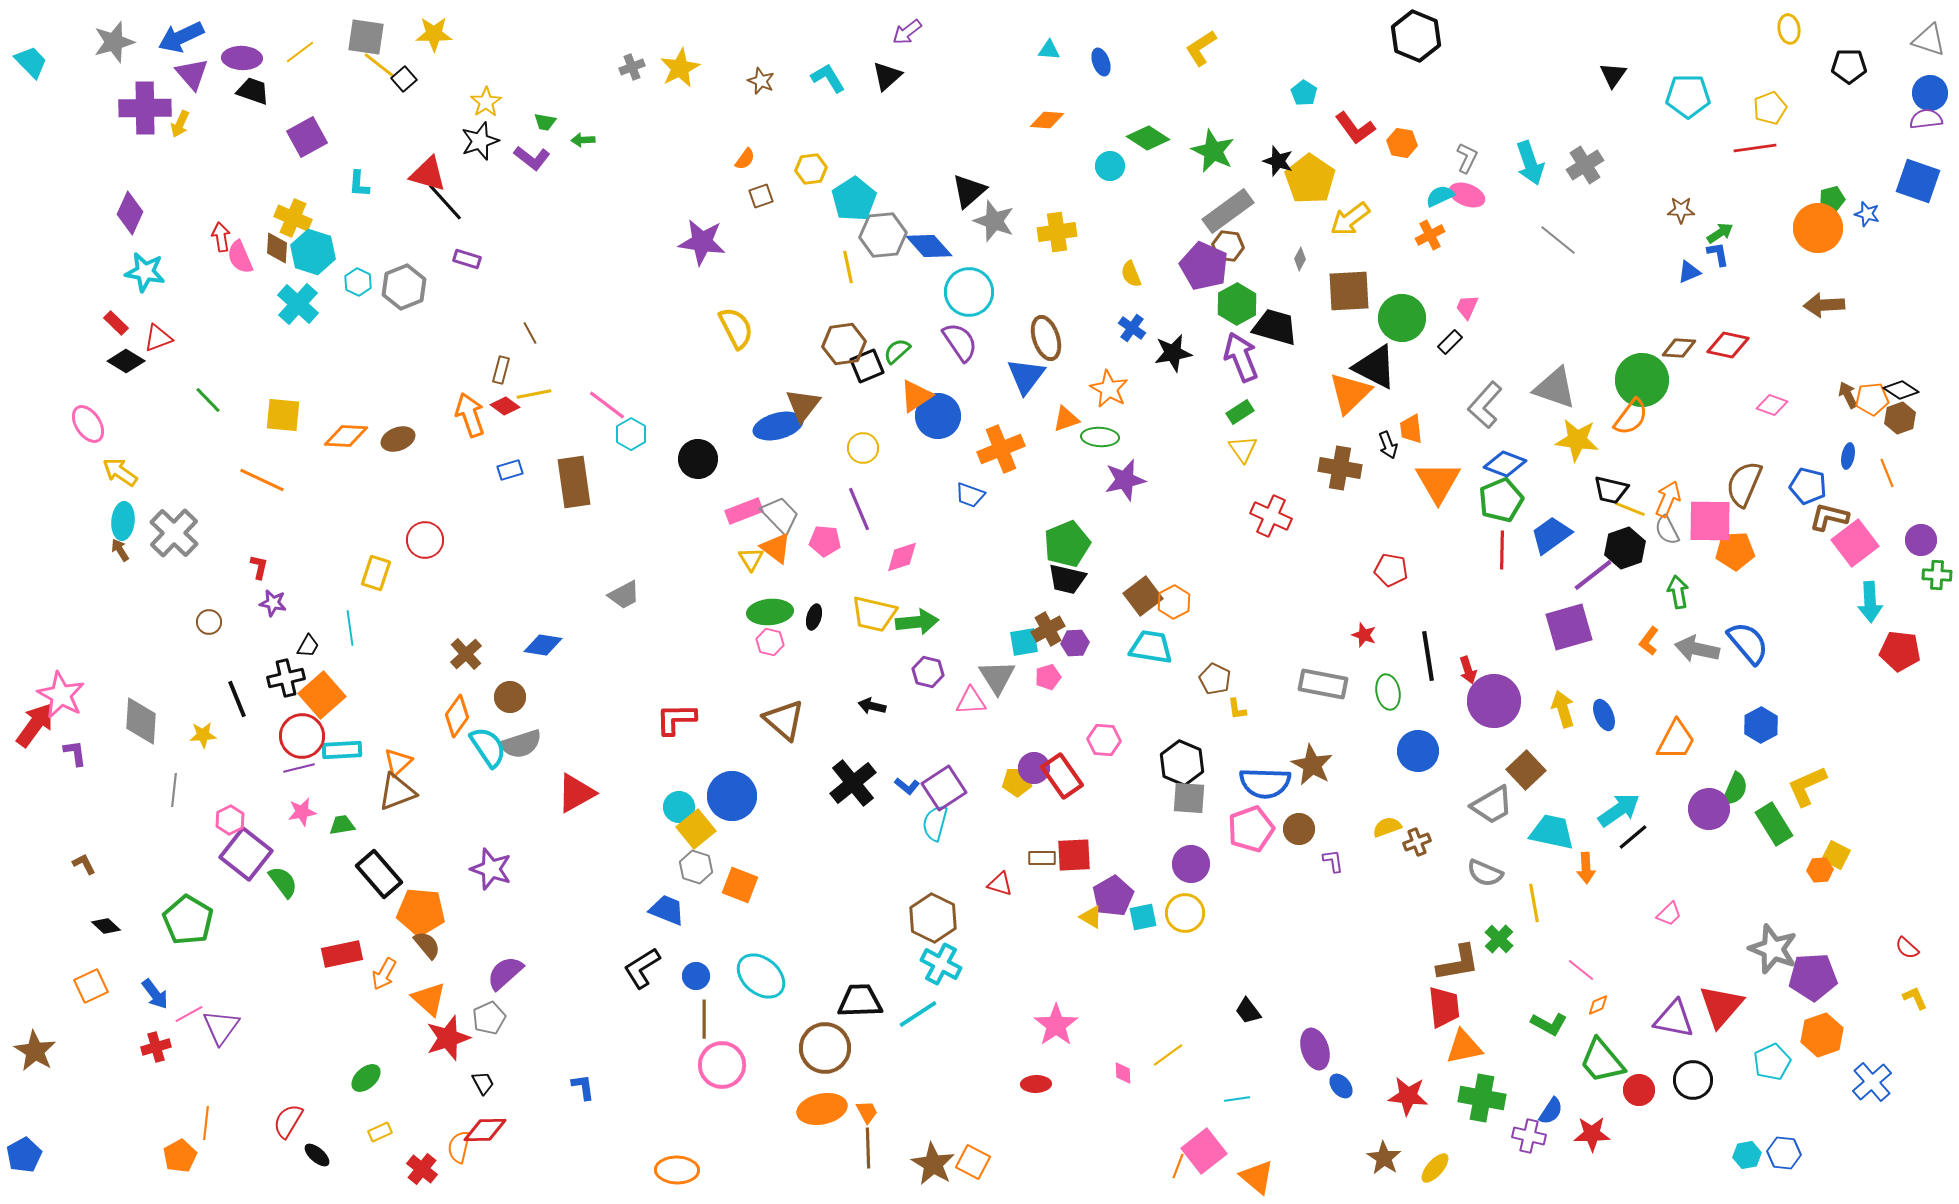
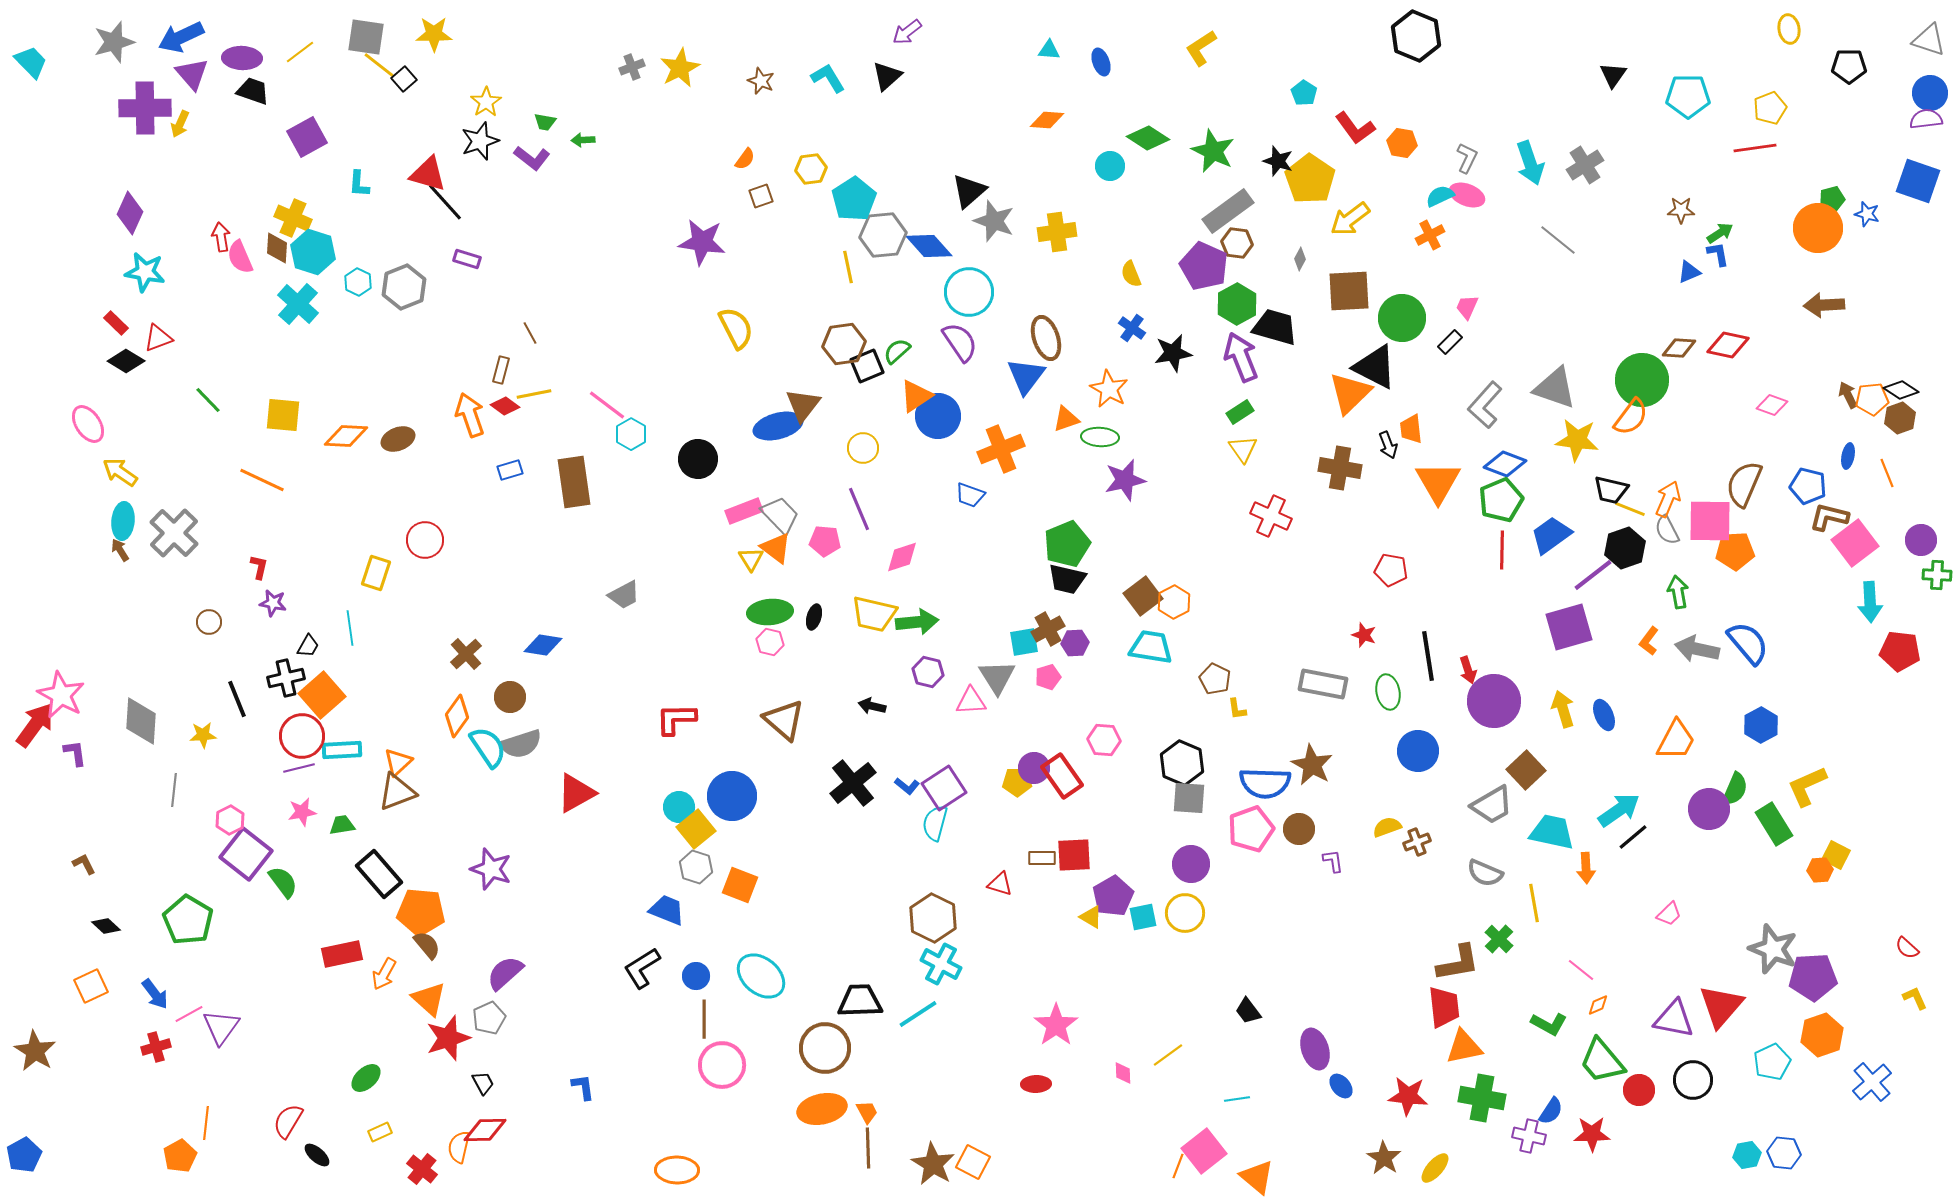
brown hexagon at (1228, 246): moved 9 px right, 3 px up
